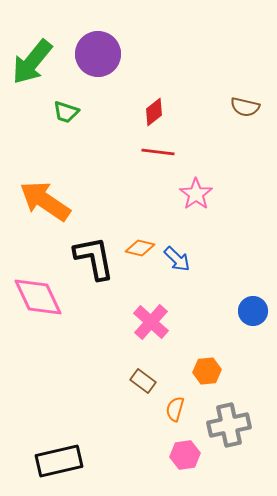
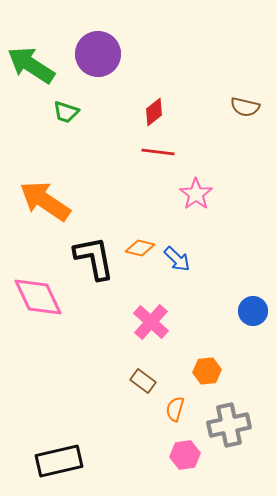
green arrow: moved 1 px left, 3 px down; rotated 84 degrees clockwise
